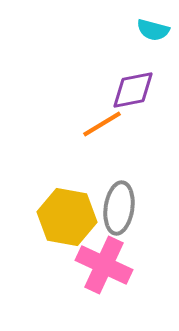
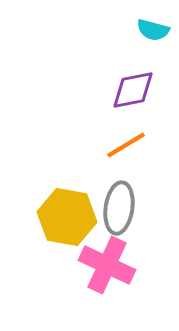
orange line: moved 24 px right, 21 px down
pink cross: moved 3 px right
